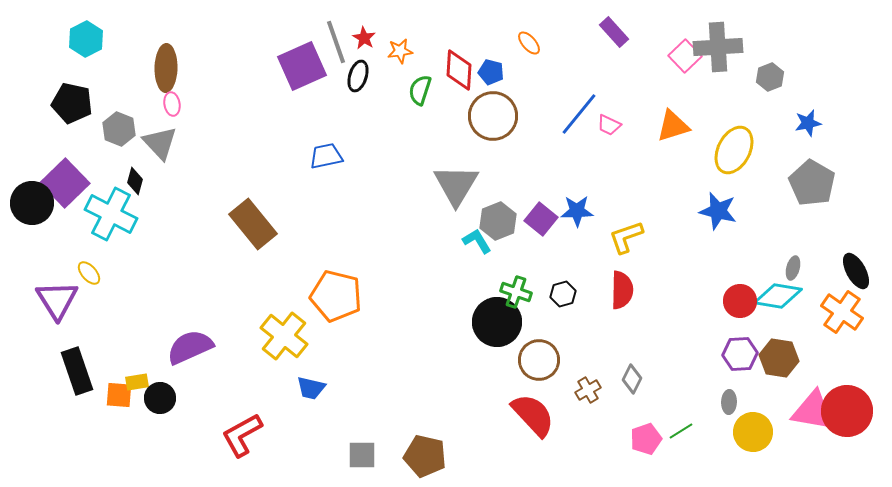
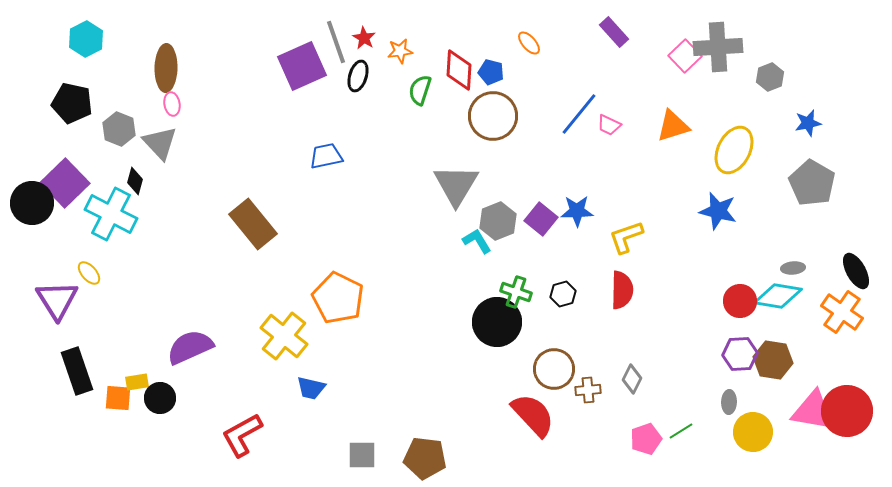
gray ellipse at (793, 268): rotated 70 degrees clockwise
orange pentagon at (336, 296): moved 2 px right, 2 px down; rotated 12 degrees clockwise
brown hexagon at (779, 358): moved 6 px left, 2 px down
brown circle at (539, 360): moved 15 px right, 9 px down
brown cross at (588, 390): rotated 25 degrees clockwise
orange square at (119, 395): moved 1 px left, 3 px down
brown pentagon at (425, 456): moved 2 px down; rotated 6 degrees counterclockwise
